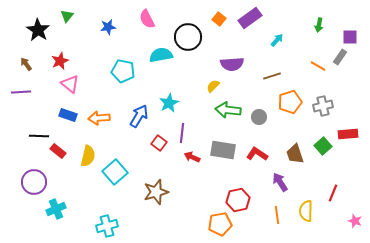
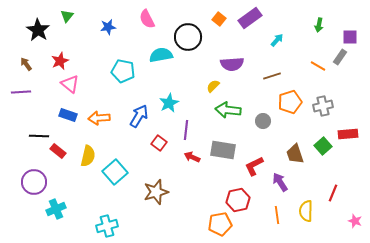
gray circle at (259, 117): moved 4 px right, 4 px down
purple line at (182, 133): moved 4 px right, 3 px up
red L-shape at (257, 154): moved 3 px left, 12 px down; rotated 60 degrees counterclockwise
